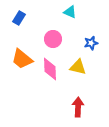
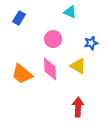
orange trapezoid: moved 15 px down
yellow triangle: moved 1 px up; rotated 18 degrees clockwise
